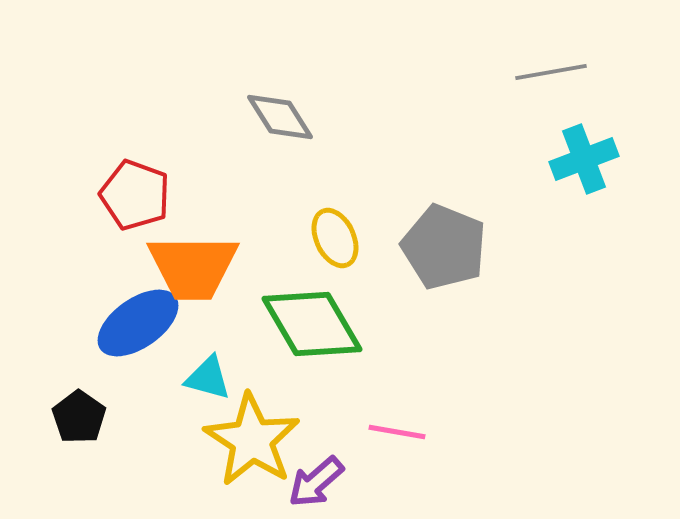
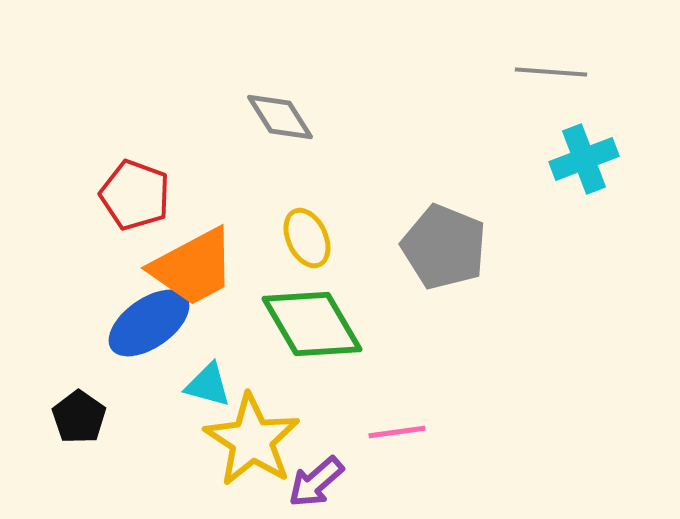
gray line: rotated 14 degrees clockwise
yellow ellipse: moved 28 px left
orange trapezoid: rotated 28 degrees counterclockwise
blue ellipse: moved 11 px right
cyan triangle: moved 7 px down
pink line: rotated 18 degrees counterclockwise
